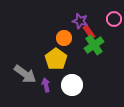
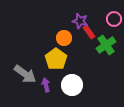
green cross: moved 12 px right
